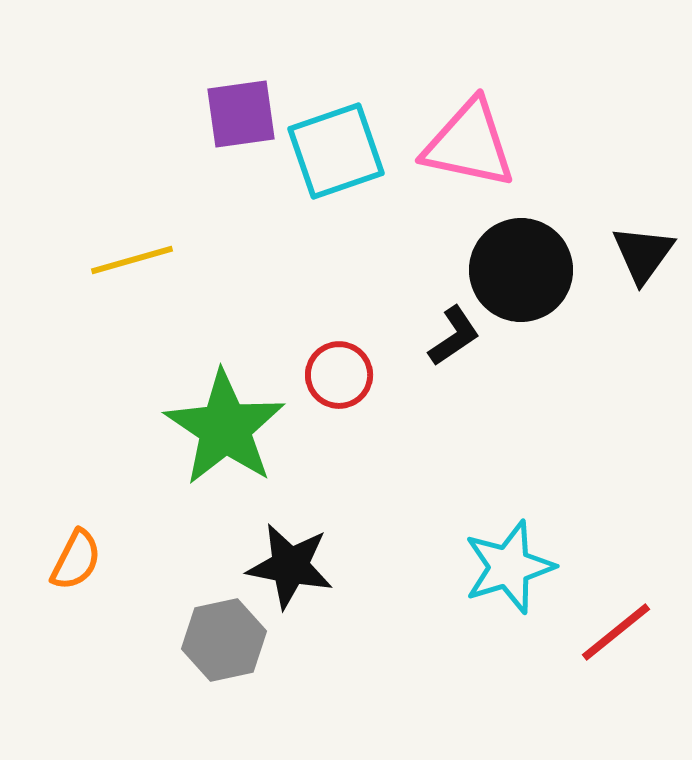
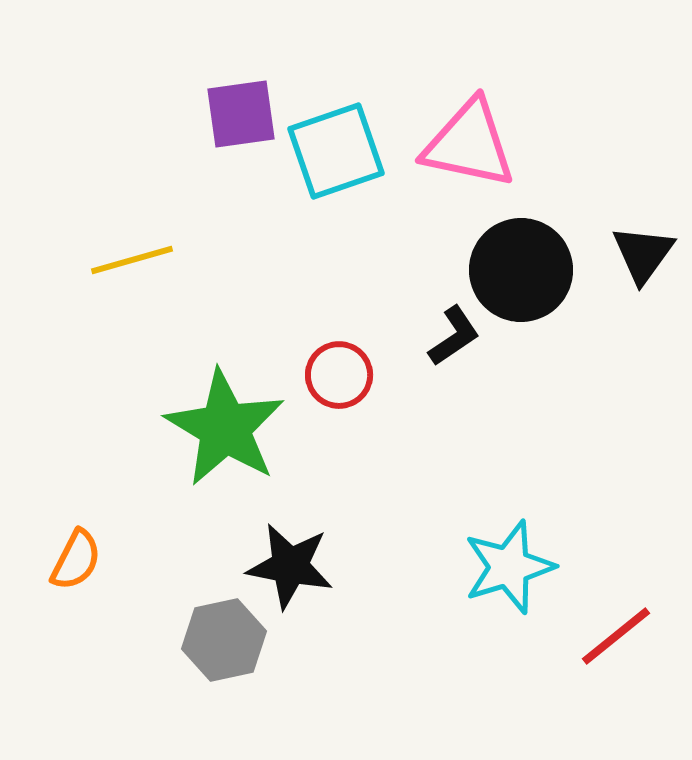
green star: rotated 3 degrees counterclockwise
red line: moved 4 px down
